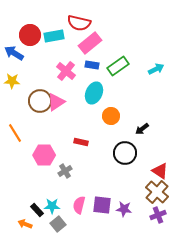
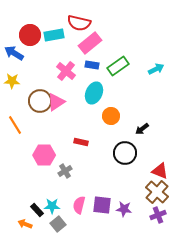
cyan rectangle: moved 1 px up
orange line: moved 8 px up
red triangle: rotated 12 degrees counterclockwise
